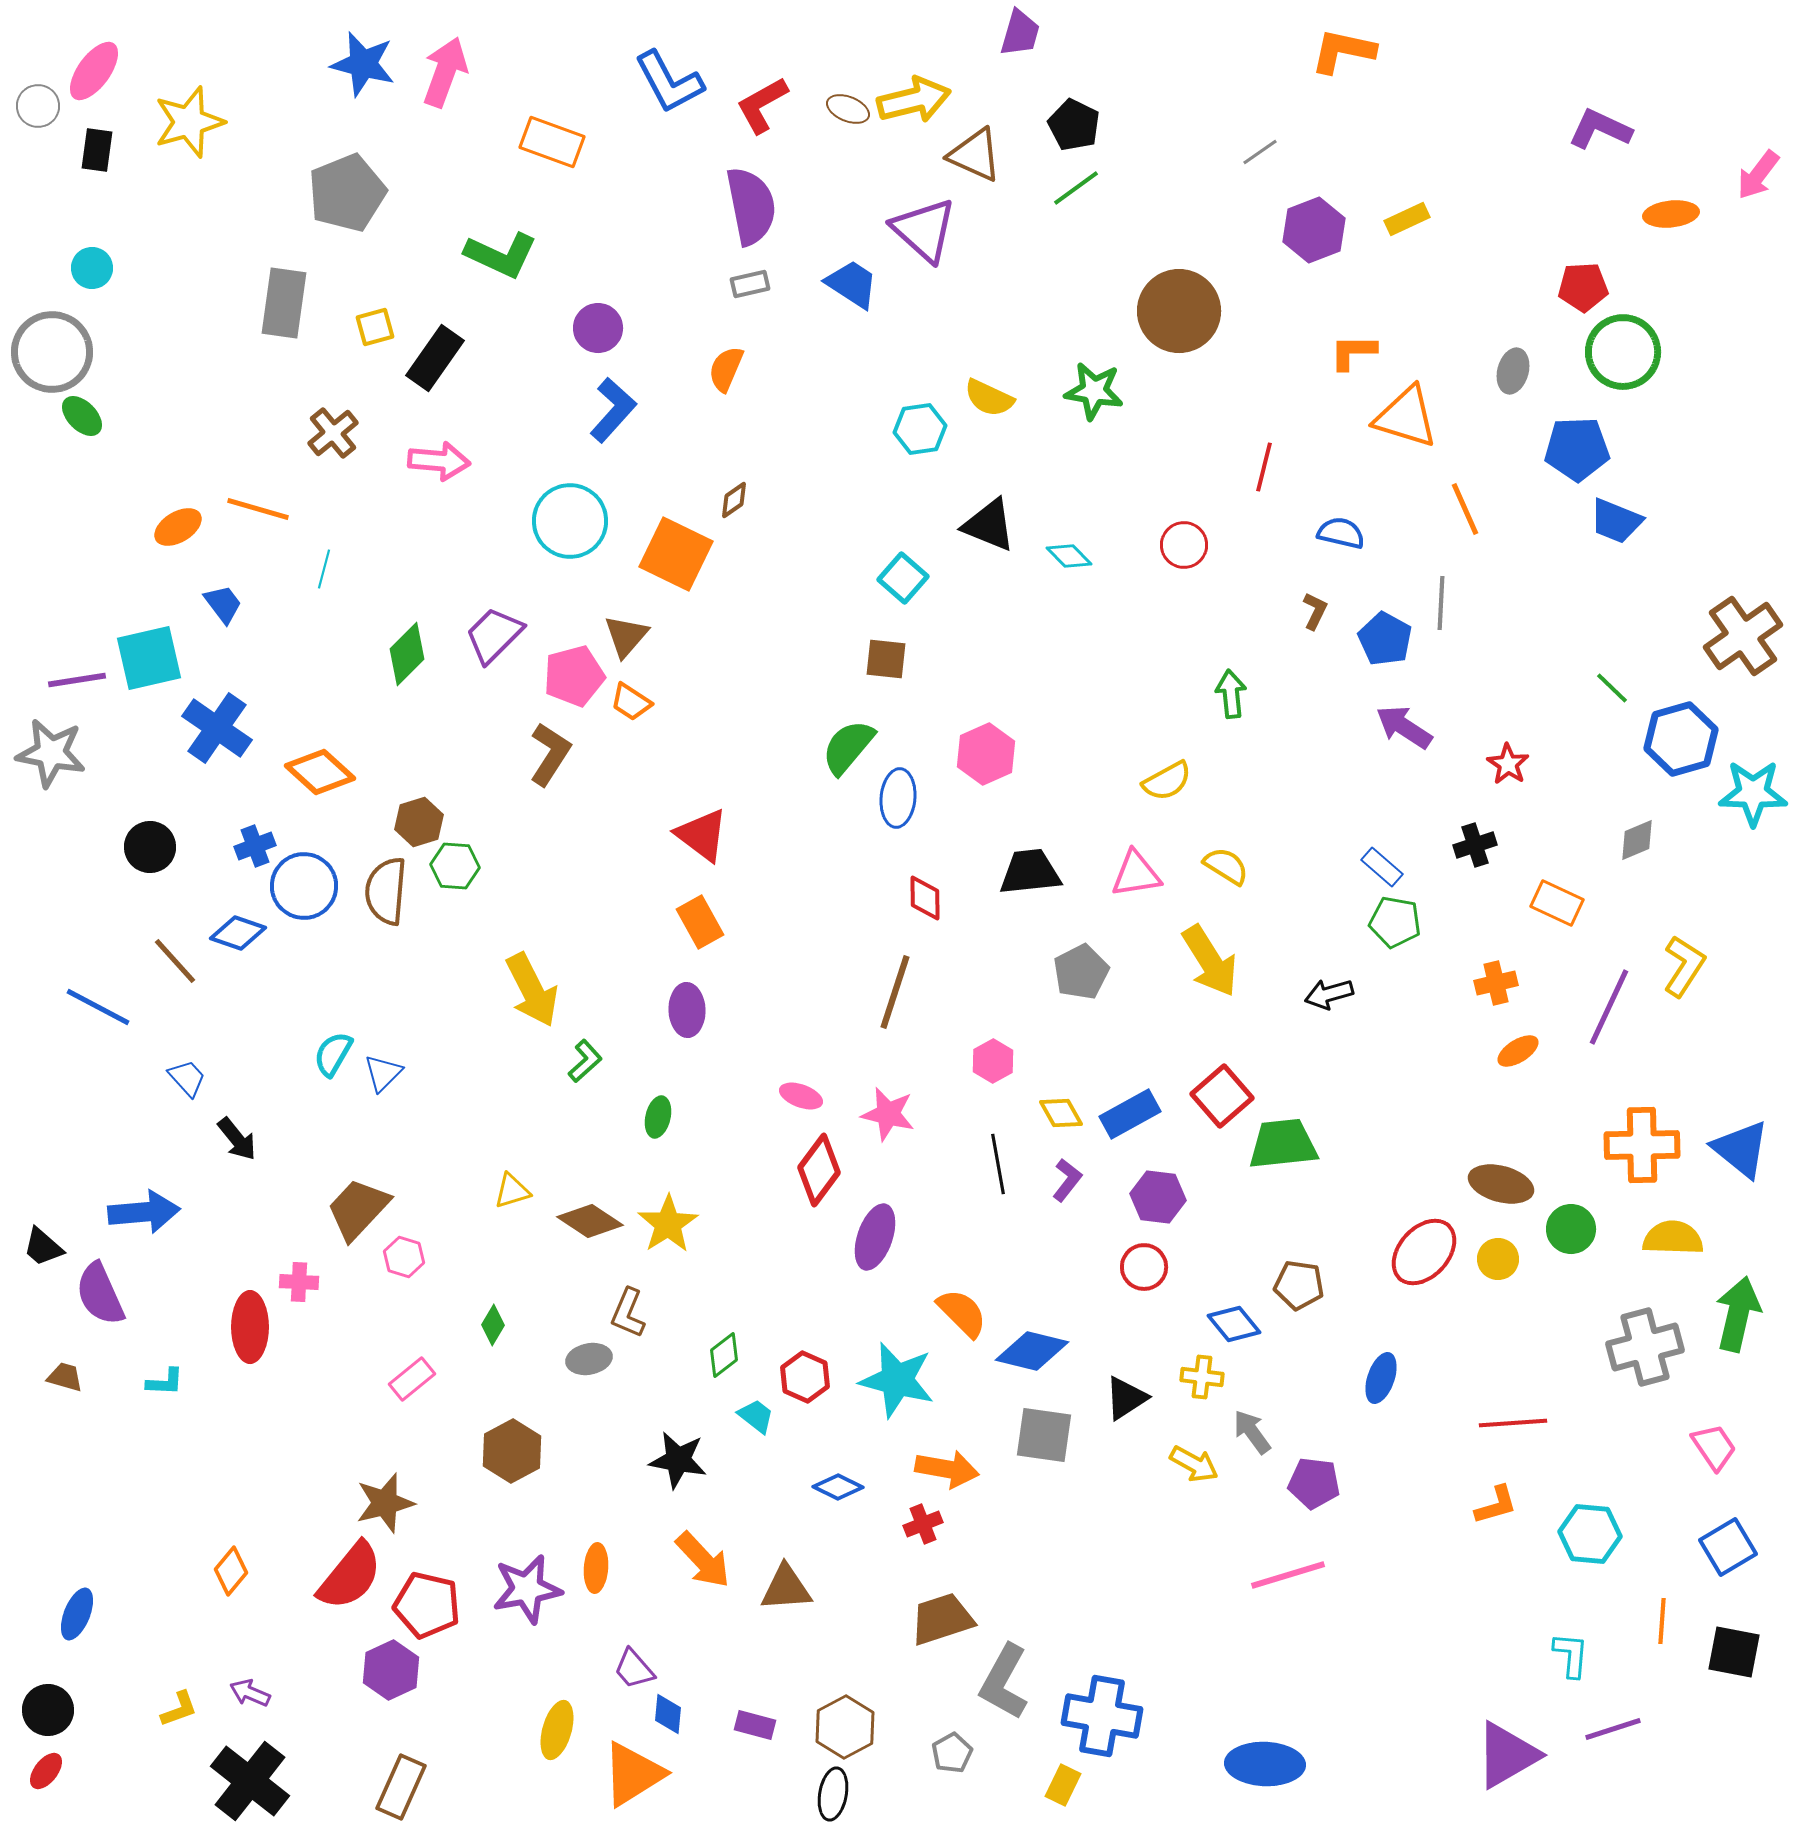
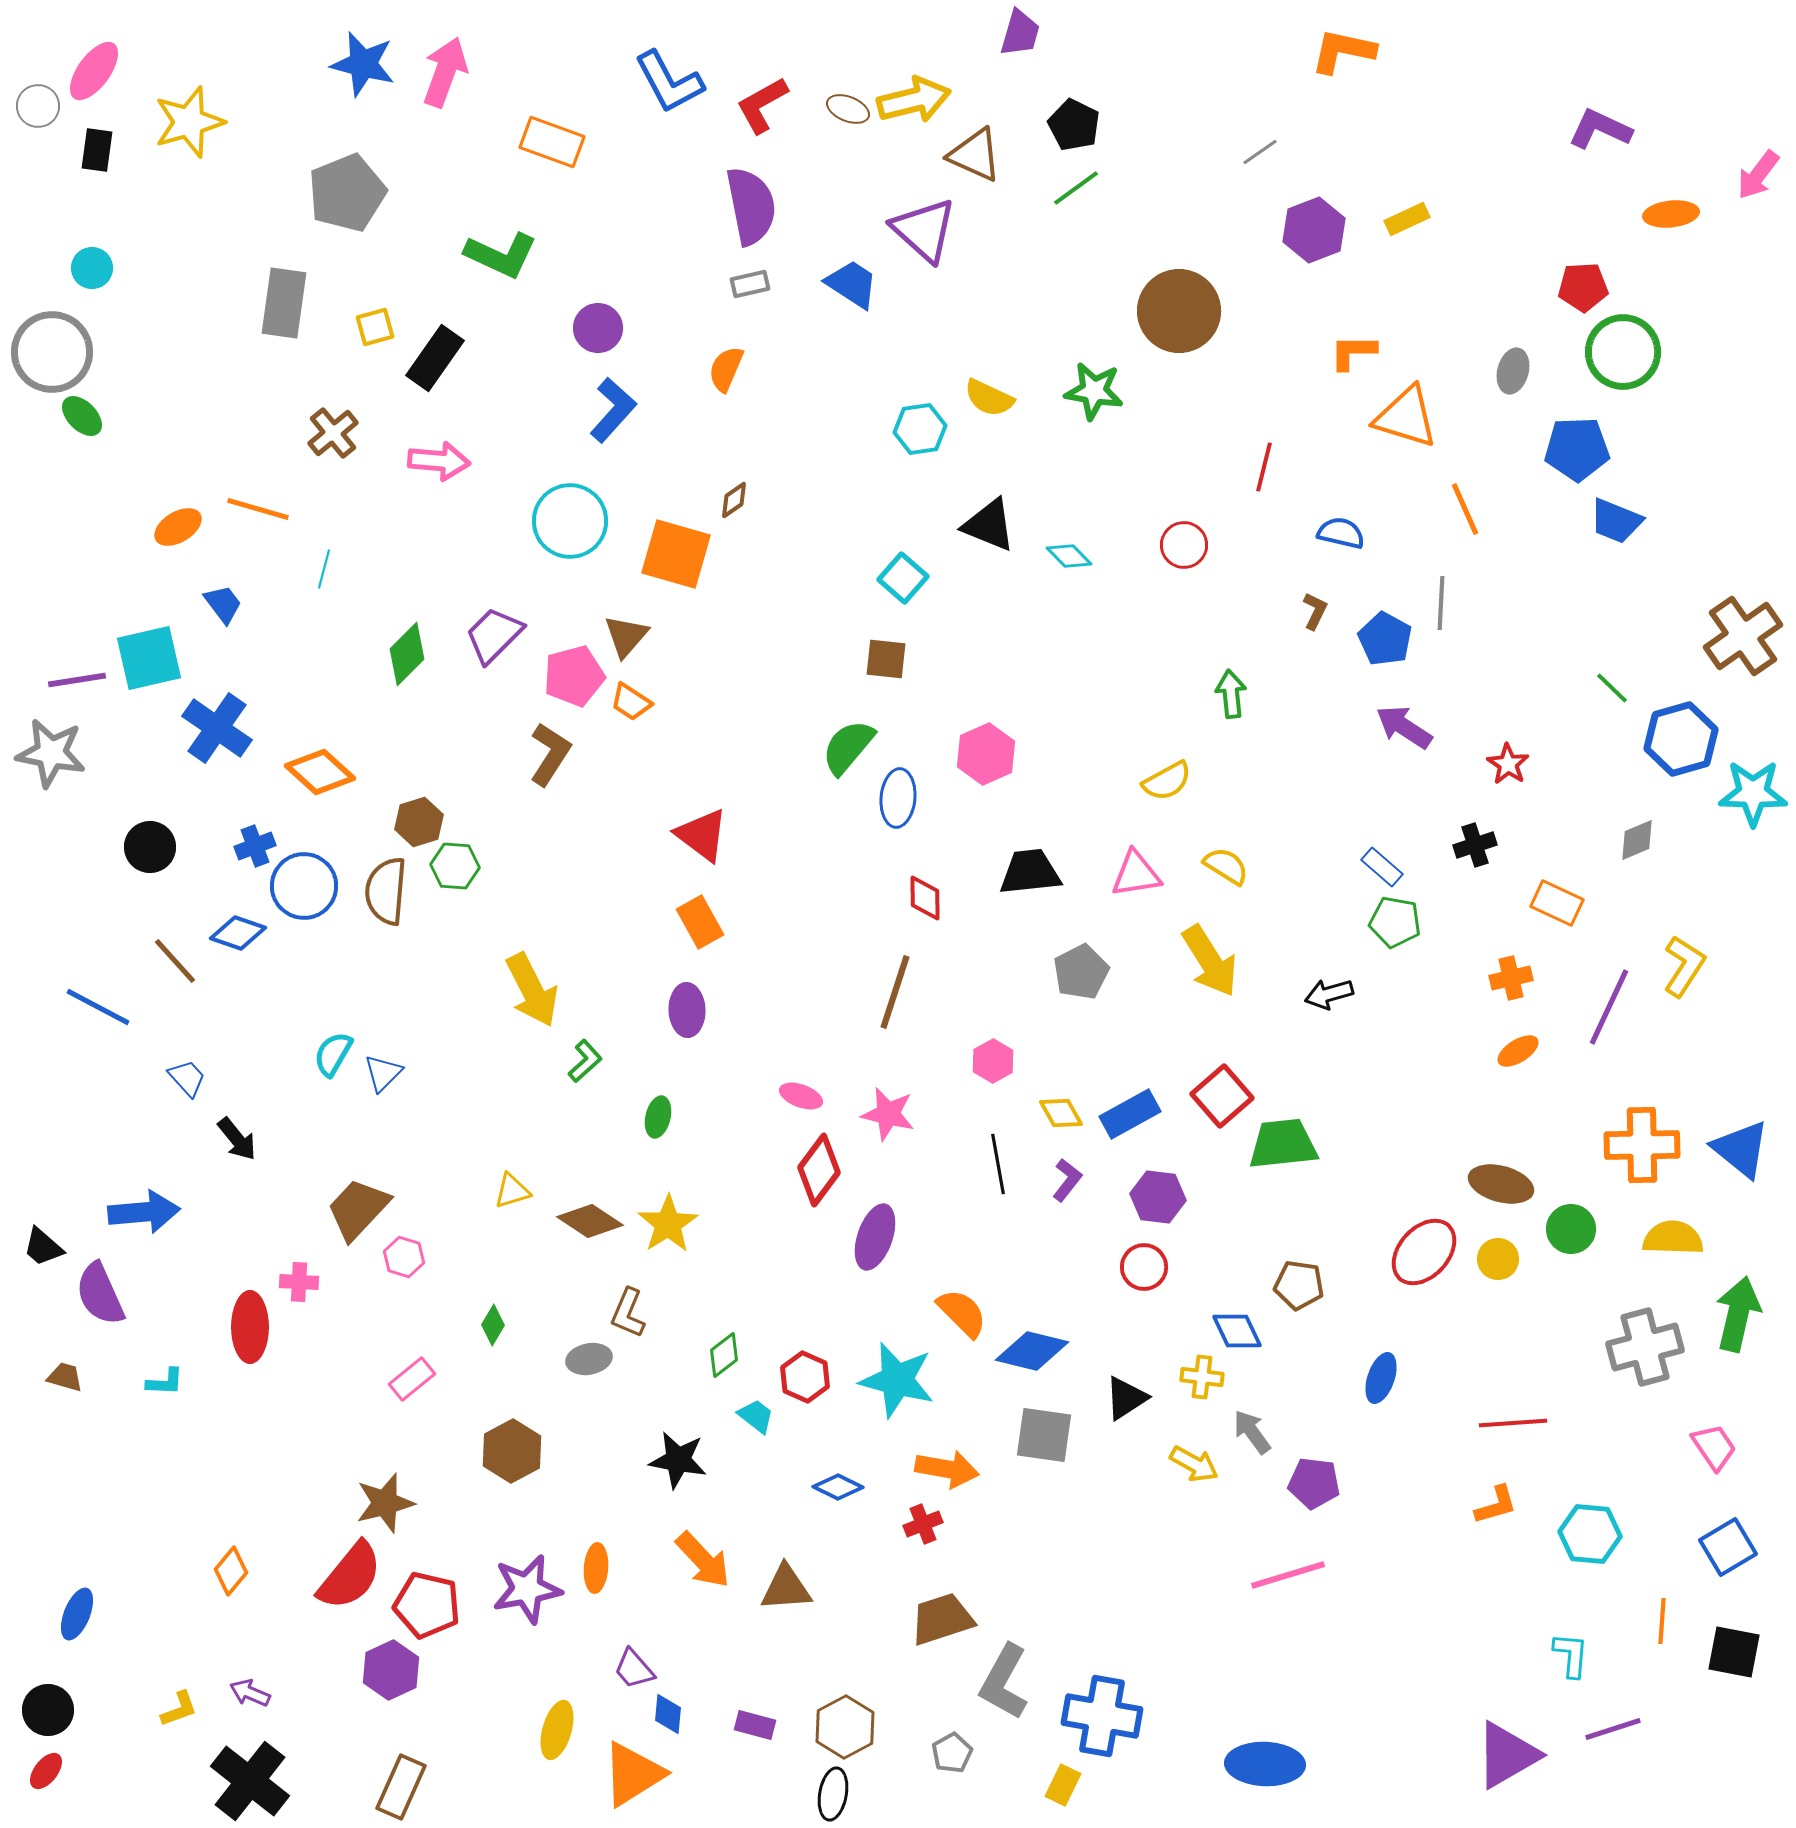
orange square at (676, 554): rotated 10 degrees counterclockwise
orange cross at (1496, 983): moved 15 px right, 5 px up
blue diamond at (1234, 1324): moved 3 px right, 7 px down; rotated 14 degrees clockwise
